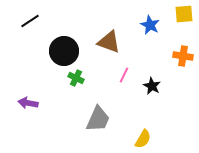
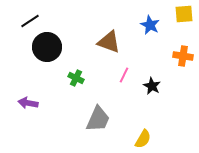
black circle: moved 17 px left, 4 px up
